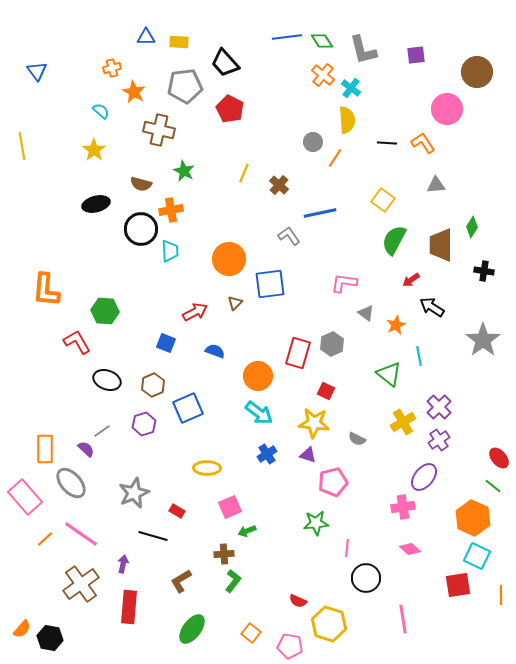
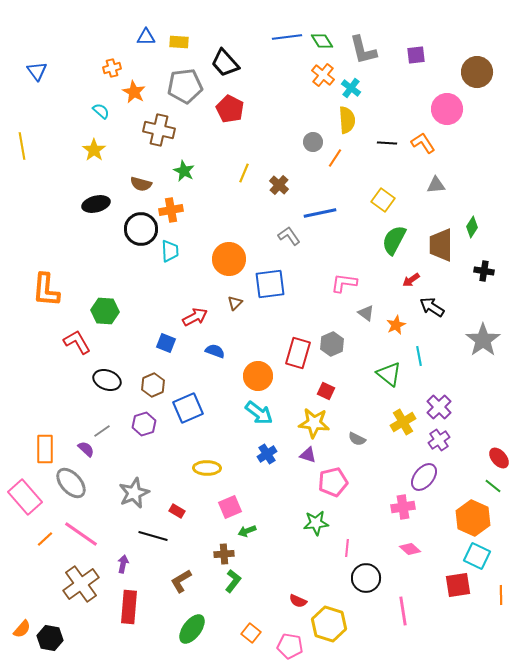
red arrow at (195, 312): moved 5 px down
pink line at (403, 619): moved 8 px up
